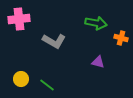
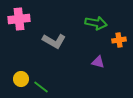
orange cross: moved 2 px left, 2 px down; rotated 24 degrees counterclockwise
green line: moved 6 px left, 2 px down
